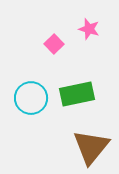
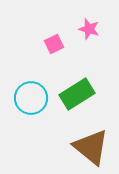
pink square: rotated 18 degrees clockwise
green rectangle: rotated 20 degrees counterclockwise
brown triangle: rotated 30 degrees counterclockwise
